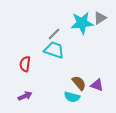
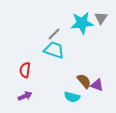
gray triangle: moved 1 px right; rotated 24 degrees counterclockwise
red semicircle: moved 6 px down
brown semicircle: moved 5 px right, 2 px up
